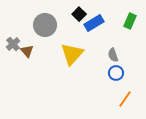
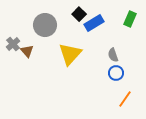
green rectangle: moved 2 px up
yellow triangle: moved 2 px left
